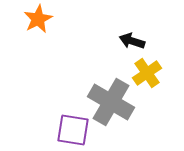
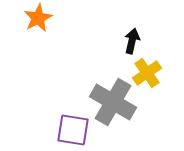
orange star: moved 1 px up
black arrow: rotated 85 degrees clockwise
gray cross: moved 2 px right
